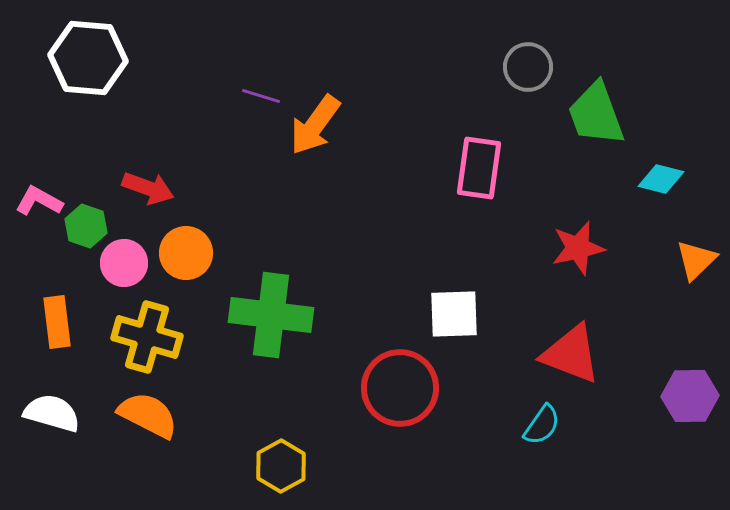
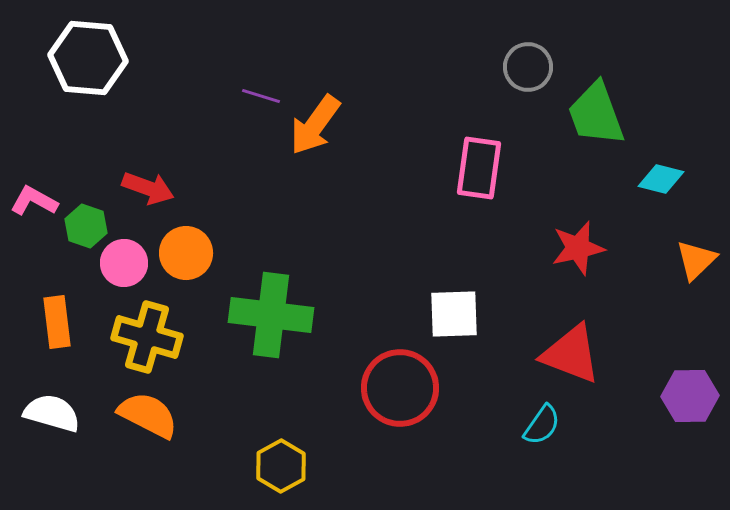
pink L-shape: moved 5 px left
